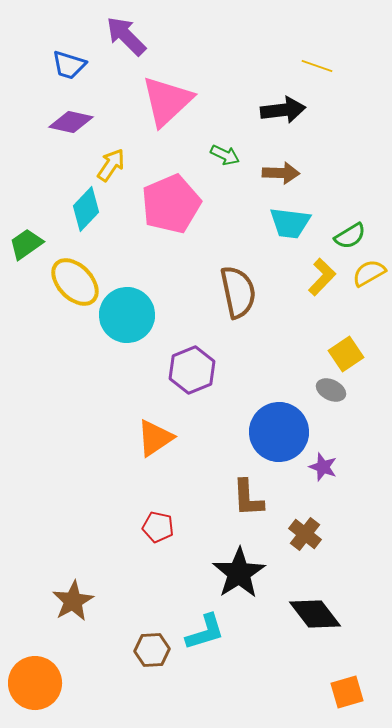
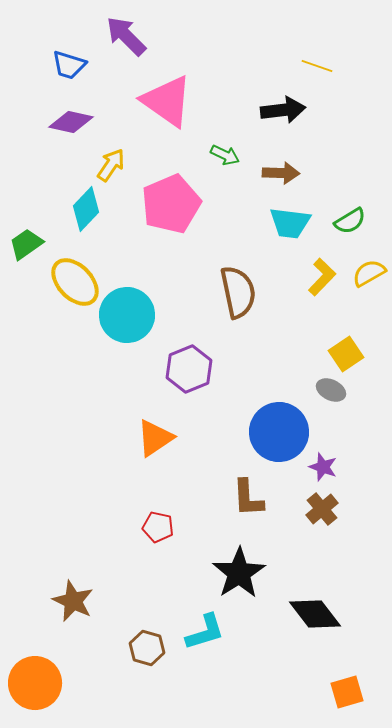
pink triangle: rotated 42 degrees counterclockwise
green semicircle: moved 15 px up
purple hexagon: moved 3 px left, 1 px up
brown cross: moved 17 px right, 25 px up; rotated 12 degrees clockwise
brown star: rotated 18 degrees counterclockwise
brown hexagon: moved 5 px left, 2 px up; rotated 20 degrees clockwise
